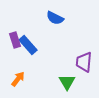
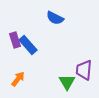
purple trapezoid: moved 8 px down
